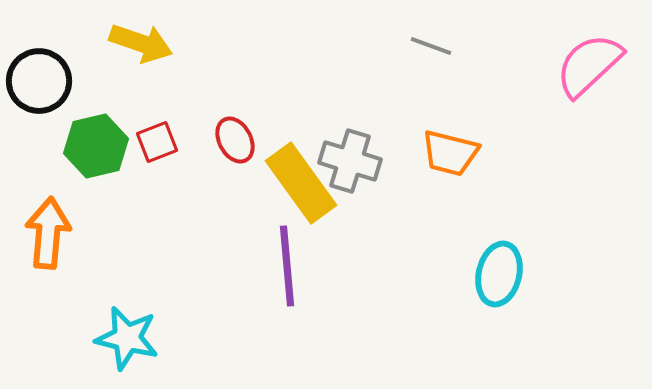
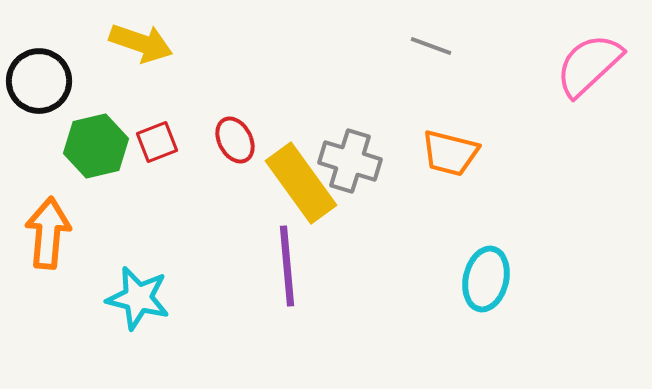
cyan ellipse: moved 13 px left, 5 px down
cyan star: moved 11 px right, 40 px up
